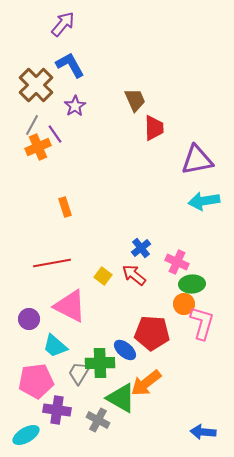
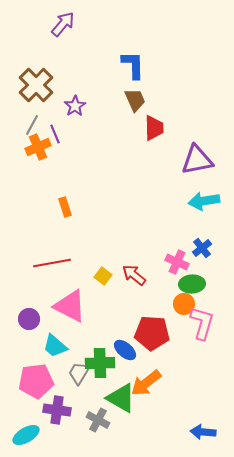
blue L-shape: moved 63 px right; rotated 28 degrees clockwise
purple line: rotated 12 degrees clockwise
blue cross: moved 61 px right
